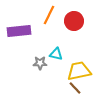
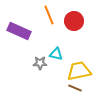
orange line: rotated 48 degrees counterclockwise
purple rectangle: rotated 30 degrees clockwise
brown line: rotated 24 degrees counterclockwise
